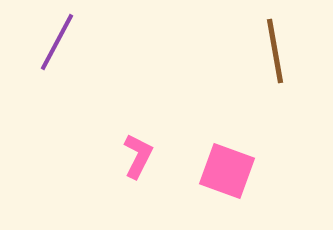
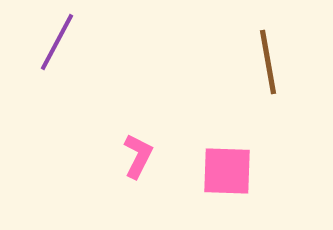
brown line: moved 7 px left, 11 px down
pink square: rotated 18 degrees counterclockwise
